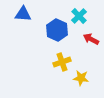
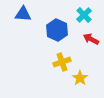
cyan cross: moved 5 px right, 1 px up
yellow star: moved 1 px left; rotated 28 degrees clockwise
